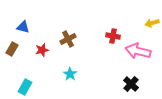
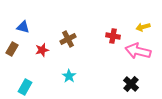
yellow arrow: moved 9 px left, 4 px down
cyan star: moved 1 px left, 2 px down
